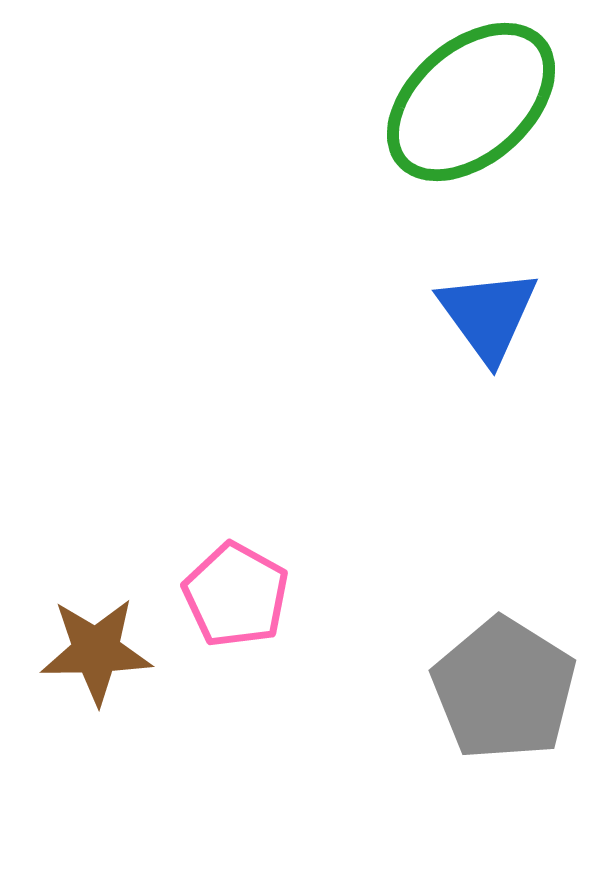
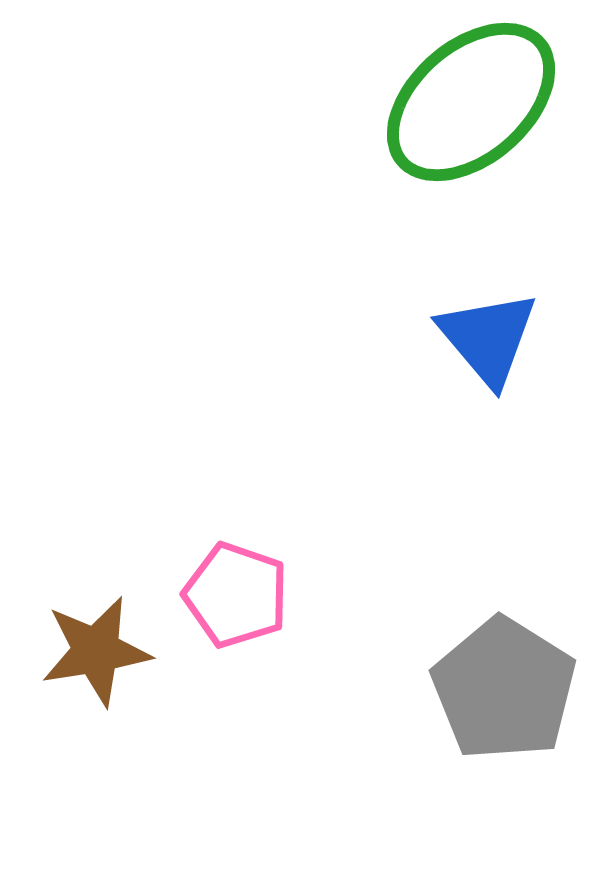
blue triangle: moved 23 px down; rotated 4 degrees counterclockwise
pink pentagon: rotated 10 degrees counterclockwise
brown star: rotated 8 degrees counterclockwise
